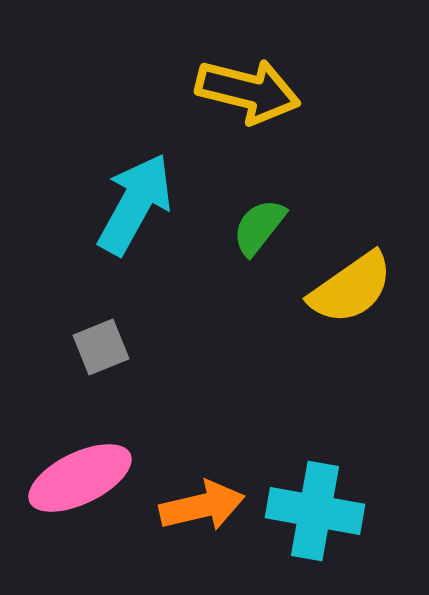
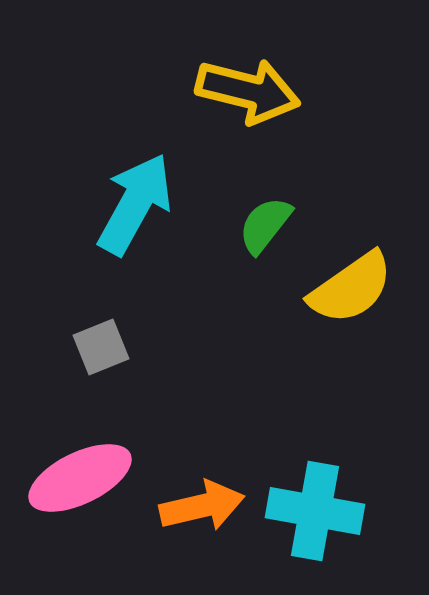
green semicircle: moved 6 px right, 2 px up
